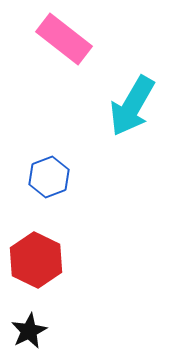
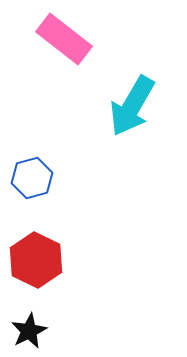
blue hexagon: moved 17 px left, 1 px down; rotated 6 degrees clockwise
